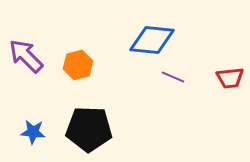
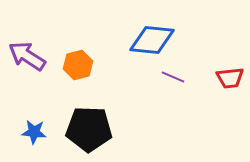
purple arrow: moved 1 px right; rotated 12 degrees counterclockwise
blue star: moved 1 px right
